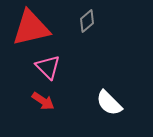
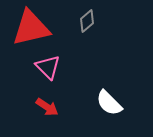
red arrow: moved 4 px right, 6 px down
